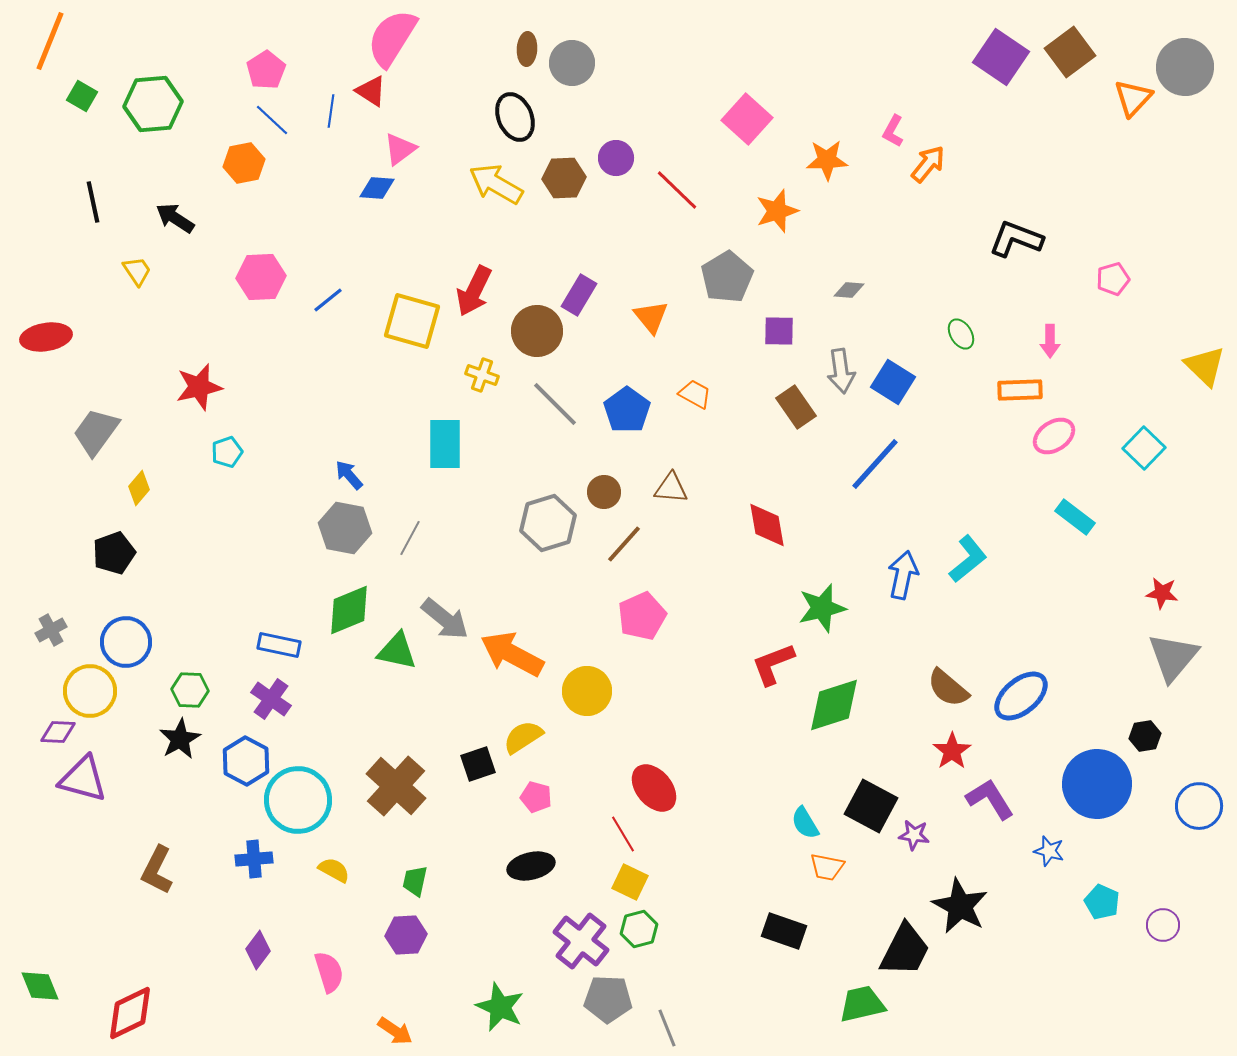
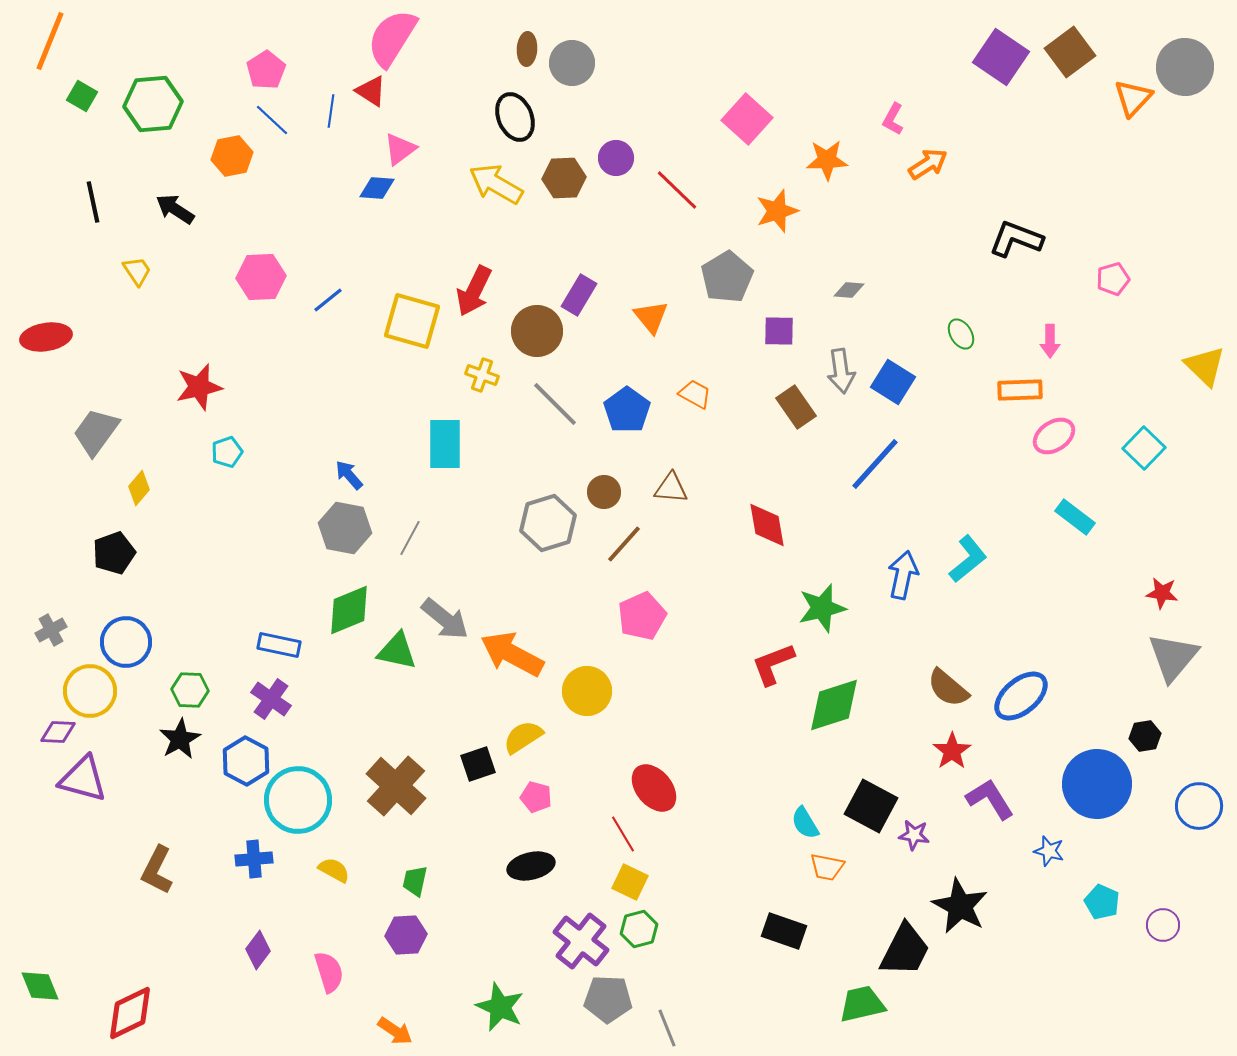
pink L-shape at (893, 131): moved 12 px up
orange hexagon at (244, 163): moved 12 px left, 7 px up
orange arrow at (928, 164): rotated 18 degrees clockwise
black arrow at (175, 218): moved 9 px up
